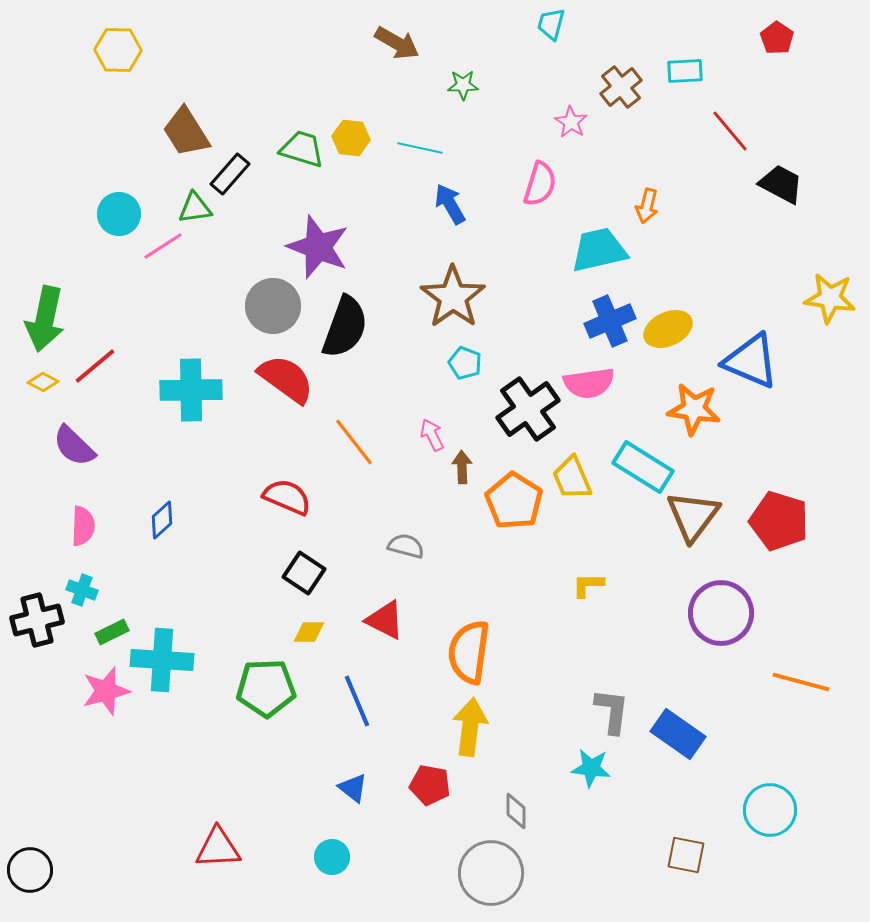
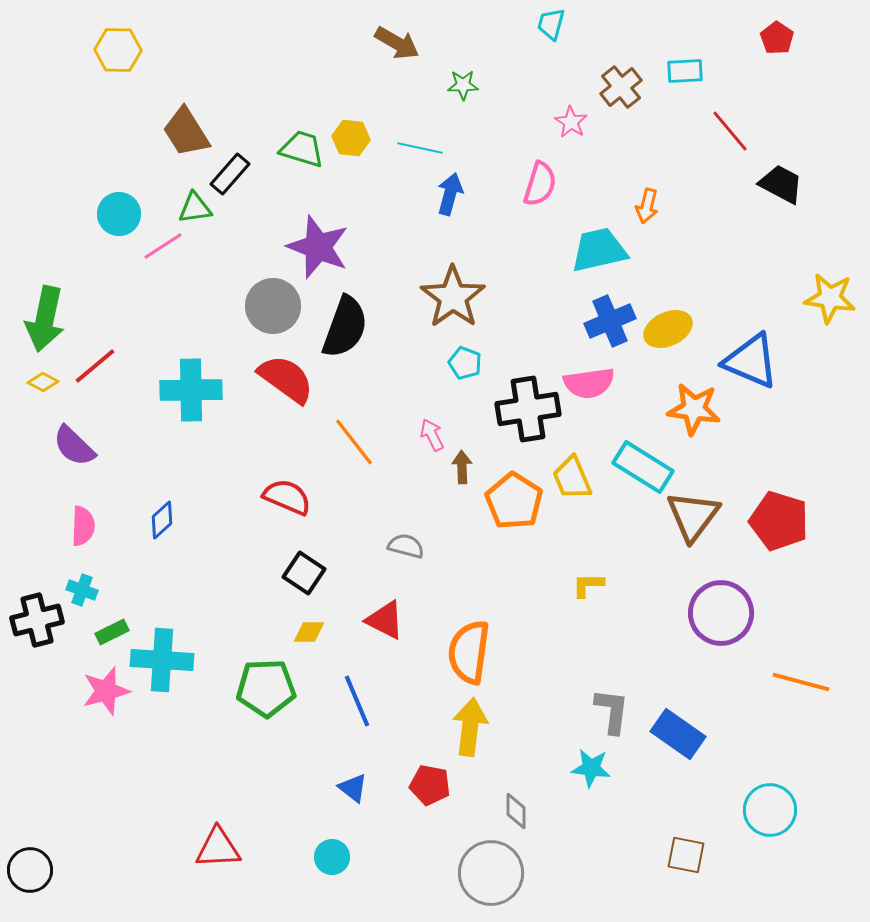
blue arrow at (450, 204): moved 10 px up; rotated 45 degrees clockwise
black cross at (528, 409): rotated 26 degrees clockwise
